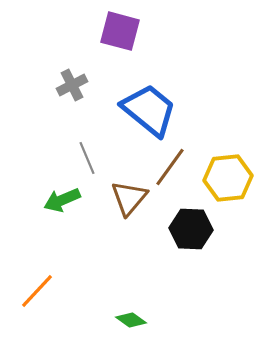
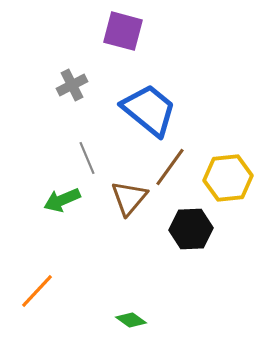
purple square: moved 3 px right
black hexagon: rotated 6 degrees counterclockwise
